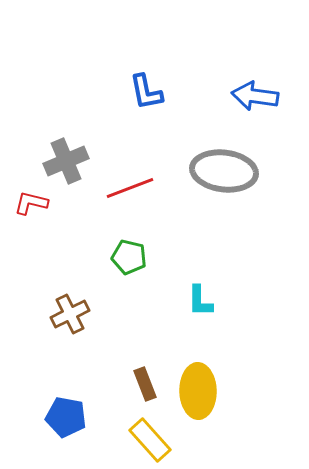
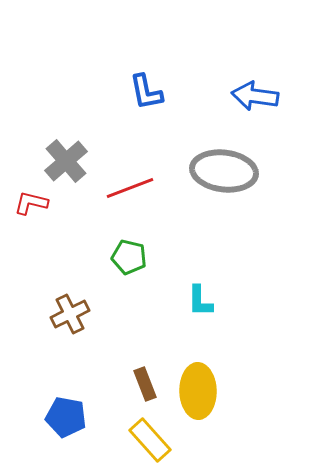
gray cross: rotated 18 degrees counterclockwise
